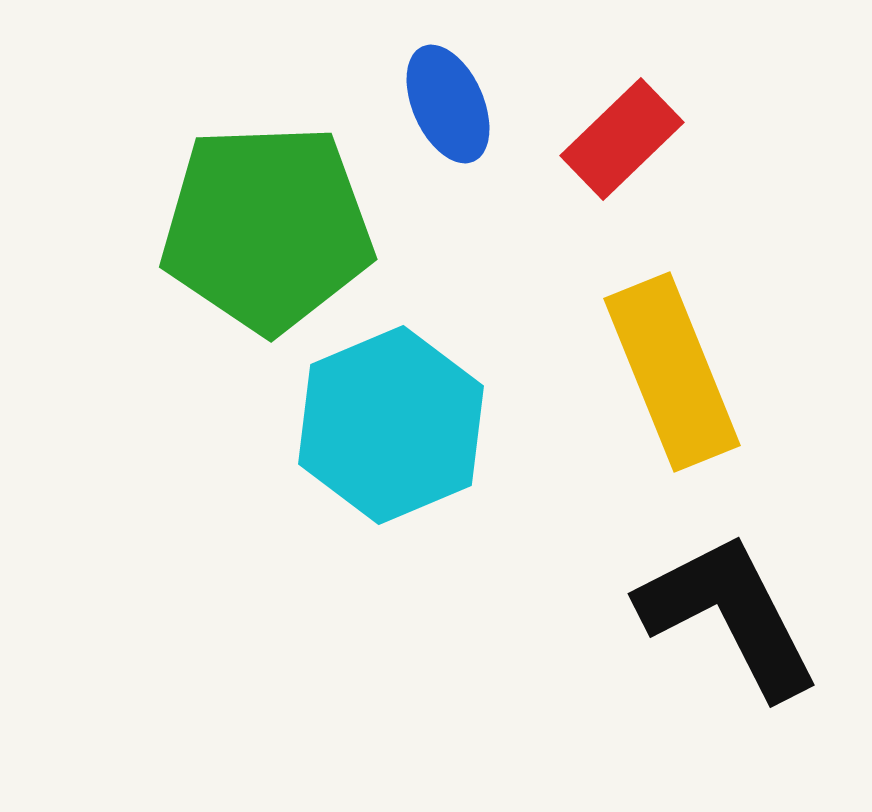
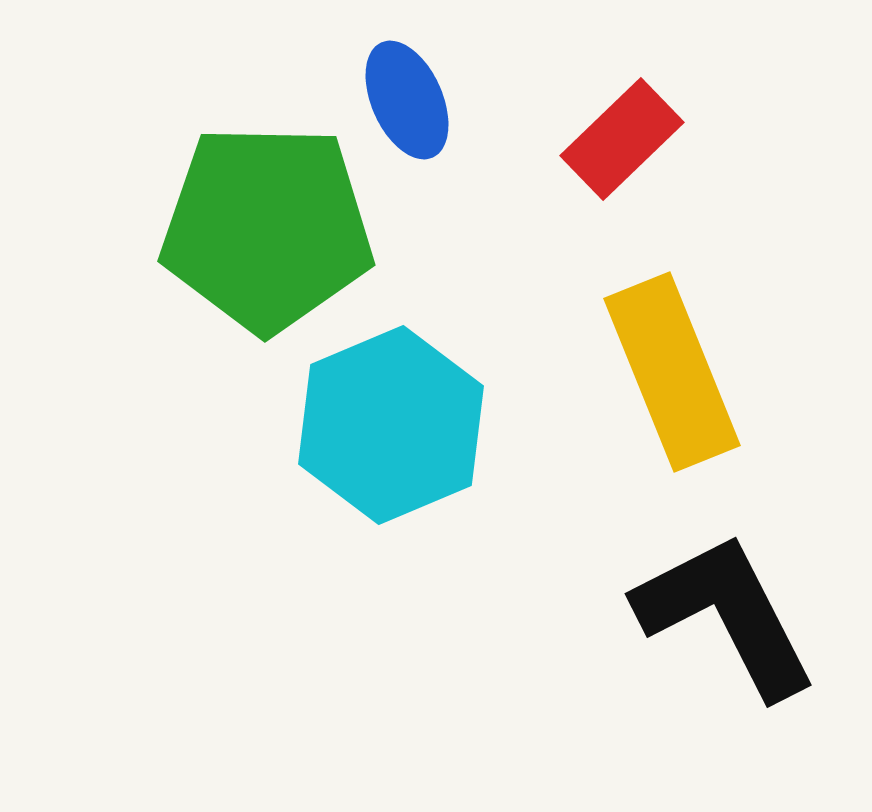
blue ellipse: moved 41 px left, 4 px up
green pentagon: rotated 3 degrees clockwise
black L-shape: moved 3 px left
